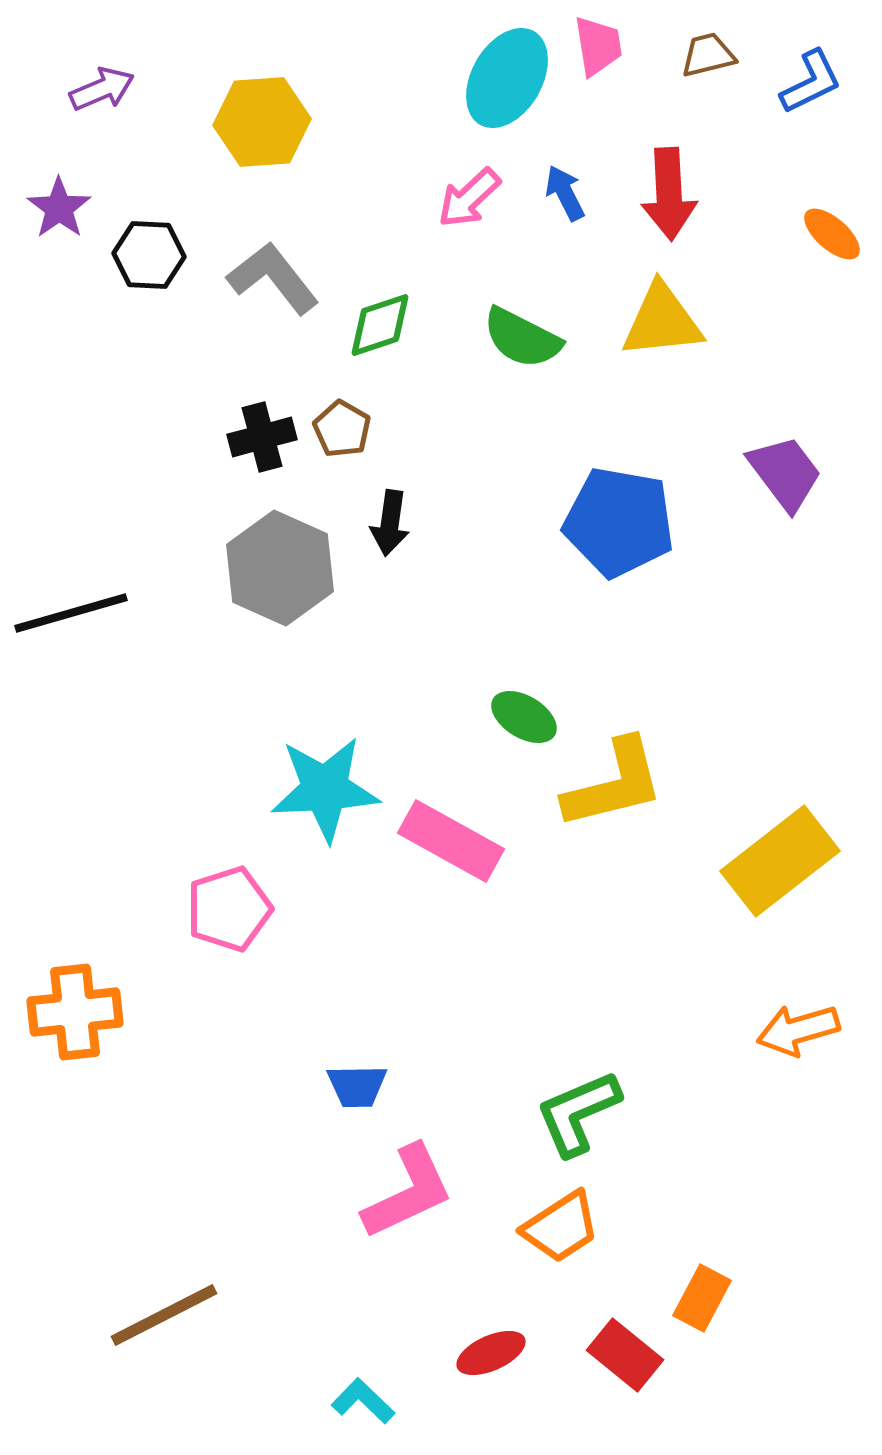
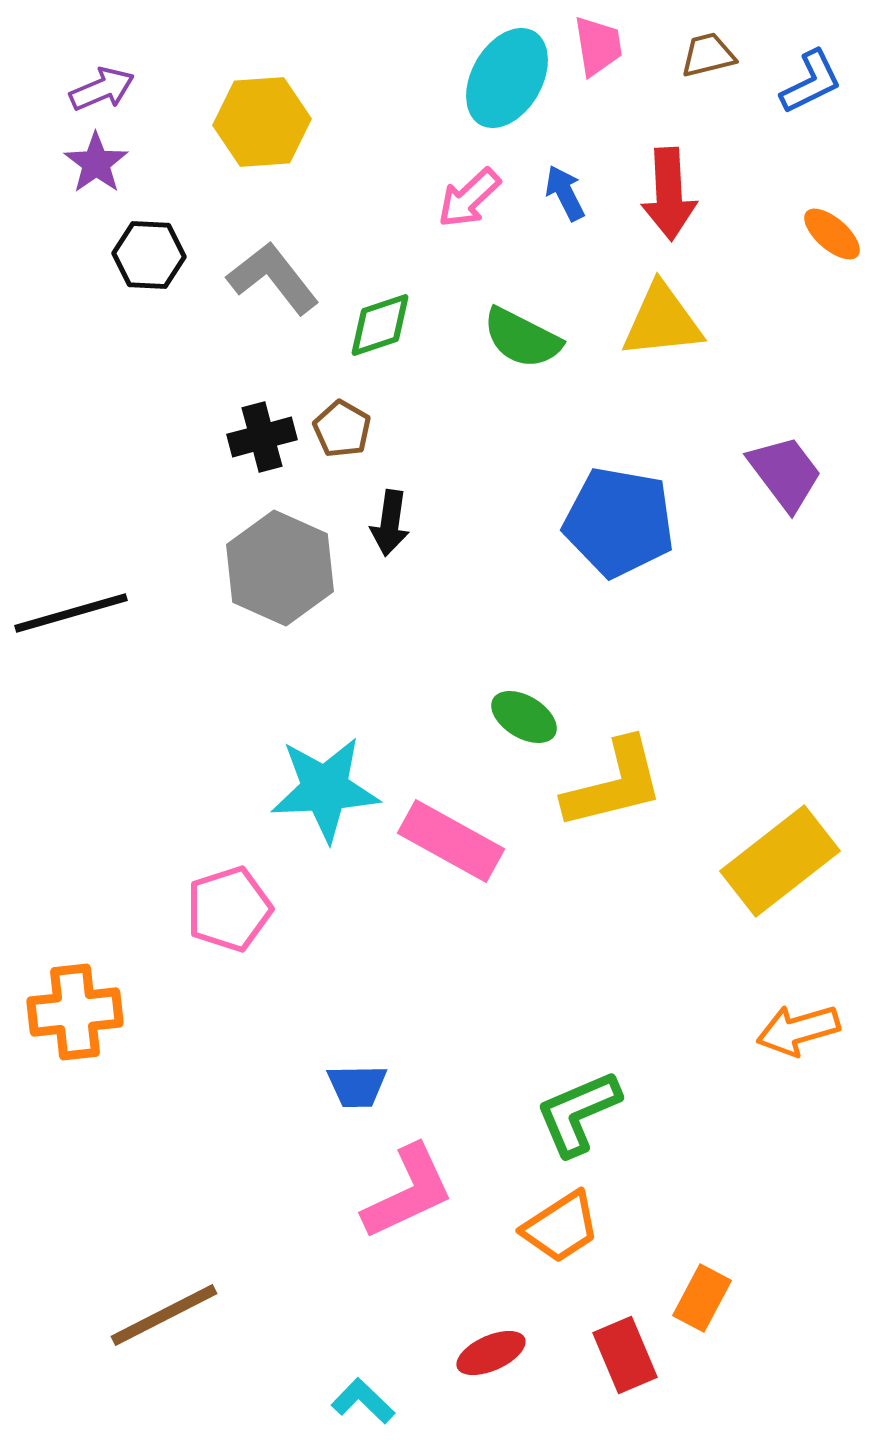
purple star: moved 37 px right, 45 px up
red rectangle: rotated 28 degrees clockwise
